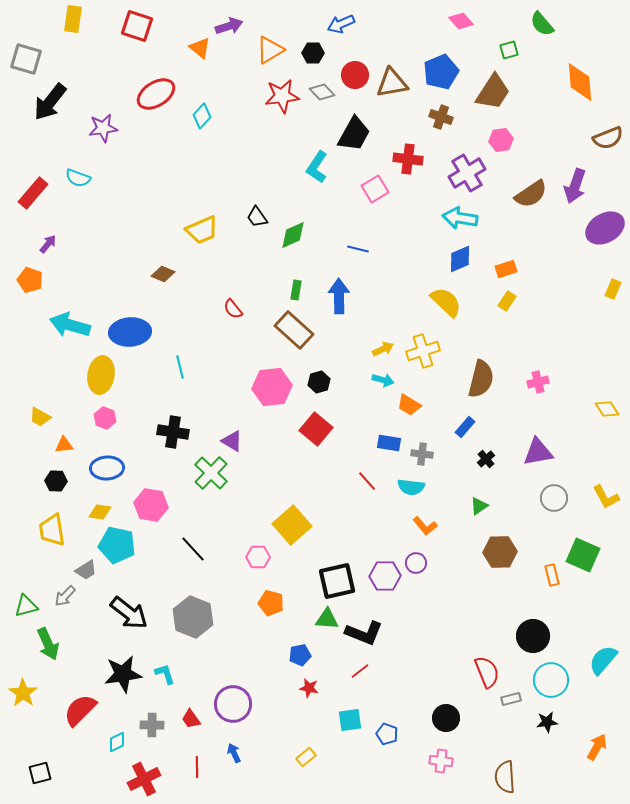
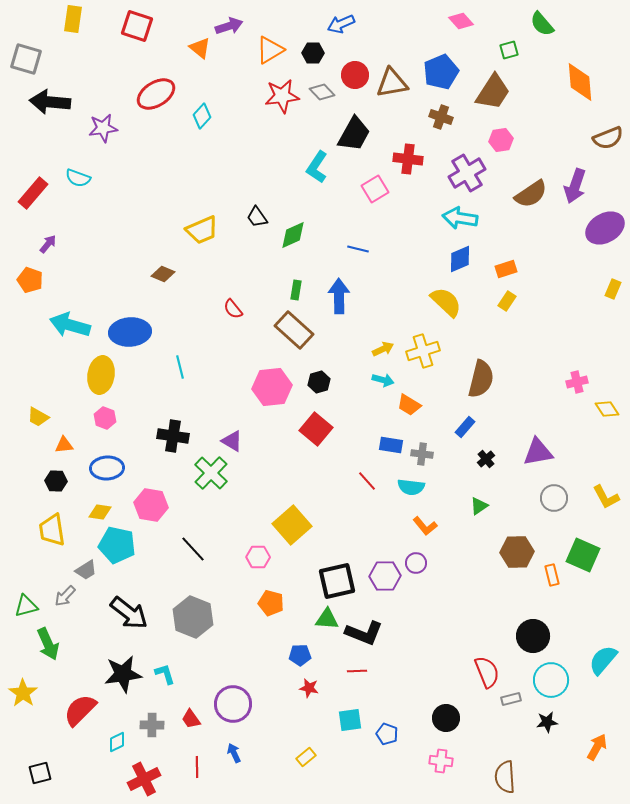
black arrow at (50, 102): rotated 57 degrees clockwise
pink cross at (538, 382): moved 39 px right
yellow trapezoid at (40, 417): moved 2 px left
black cross at (173, 432): moved 4 px down
blue rectangle at (389, 443): moved 2 px right, 2 px down
brown hexagon at (500, 552): moved 17 px right
blue pentagon at (300, 655): rotated 10 degrees clockwise
red line at (360, 671): moved 3 px left; rotated 36 degrees clockwise
